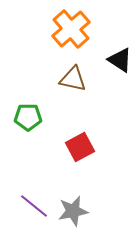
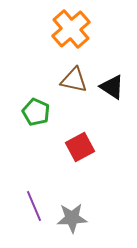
black triangle: moved 8 px left, 27 px down
brown triangle: moved 1 px right, 1 px down
green pentagon: moved 8 px right, 5 px up; rotated 24 degrees clockwise
purple line: rotated 28 degrees clockwise
gray star: moved 1 px left, 7 px down; rotated 8 degrees clockwise
